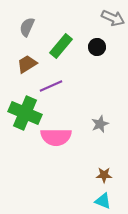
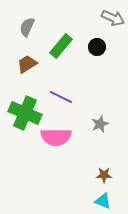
purple line: moved 10 px right, 11 px down; rotated 50 degrees clockwise
